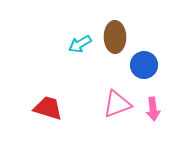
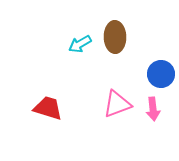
blue circle: moved 17 px right, 9 px down
